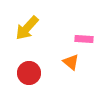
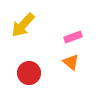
yellow arrow: moved 4 px left, 3 px up
pink rectangle: moved 11 px left, 2 px up; rotated 24 degrees counterclockwise
